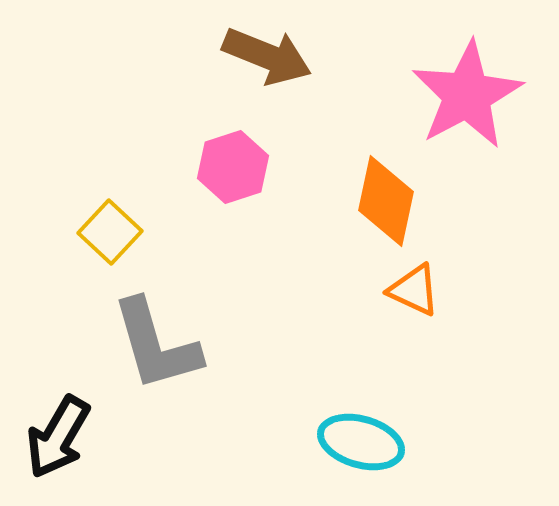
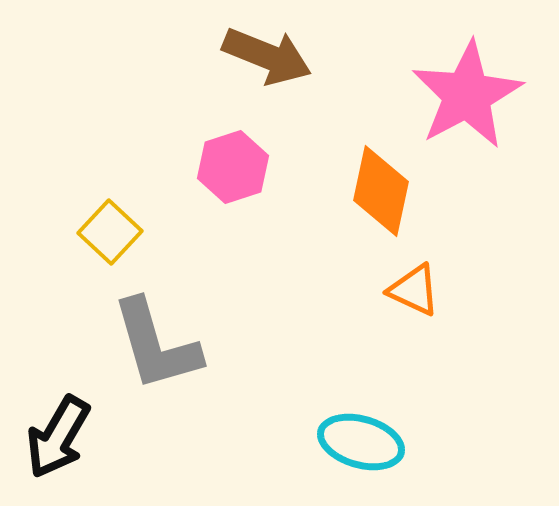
orange diamond: moved 5 px left, 10 px up
